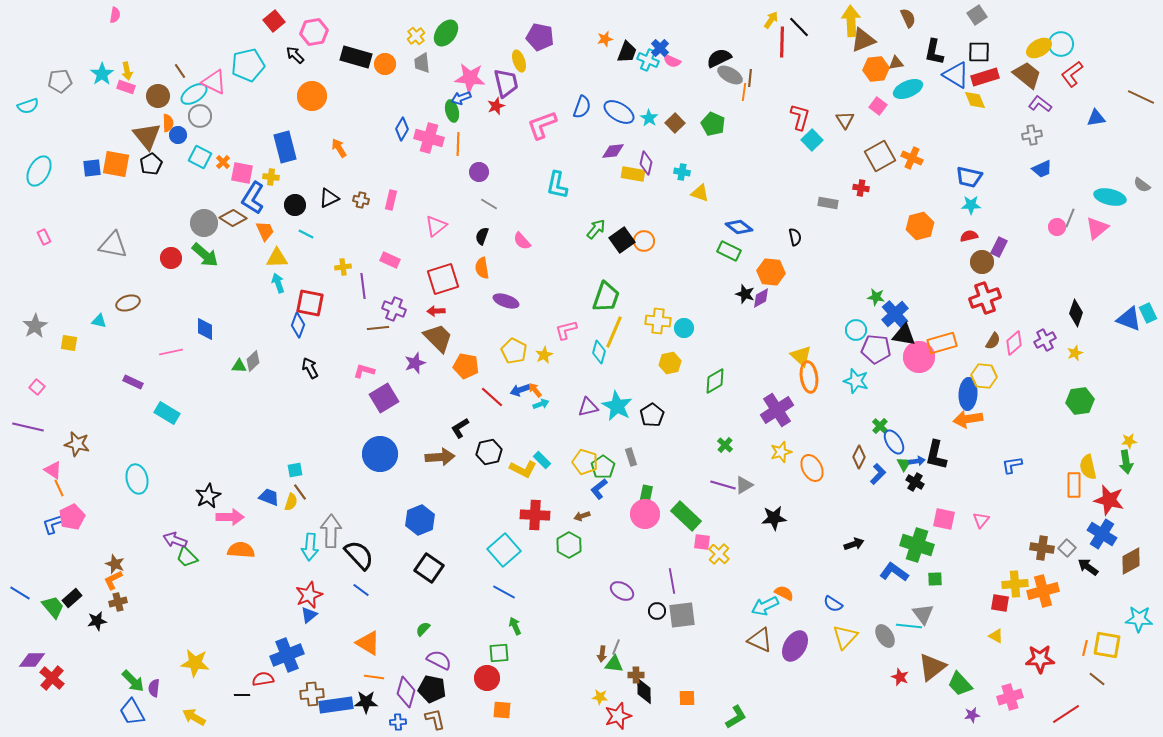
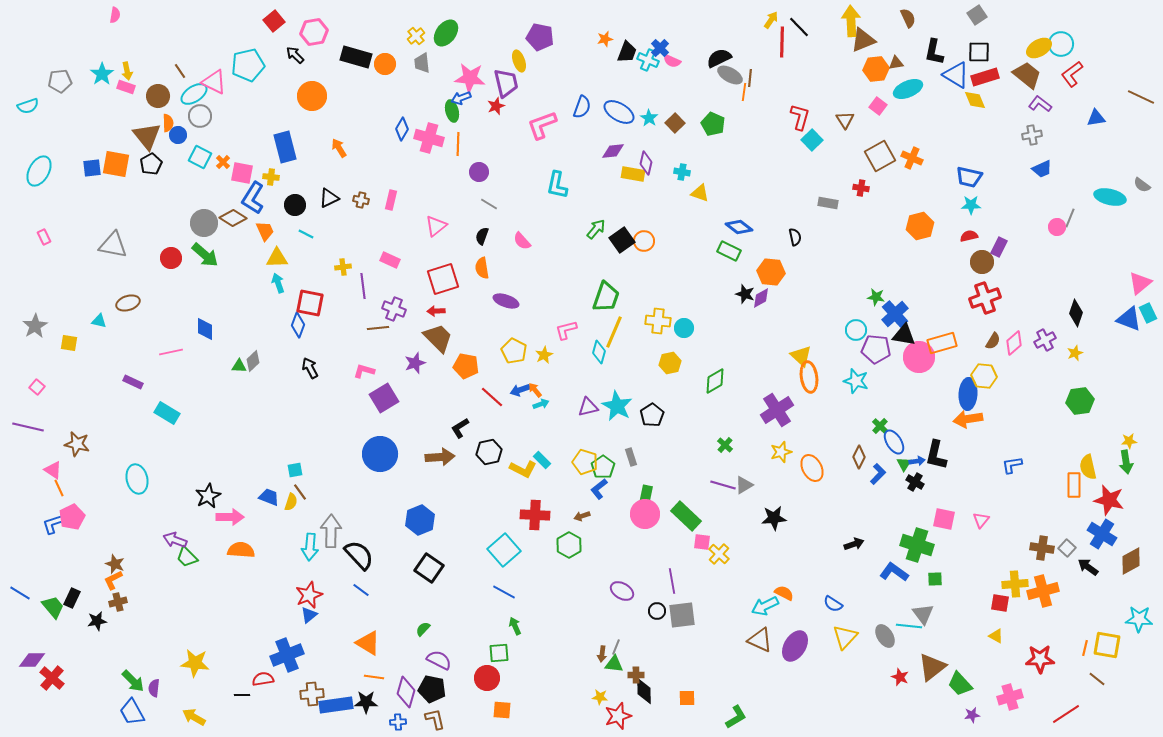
pink triangle at (1097, 228): moved 43 px right, 55 px down
black rectangle at (72, 598): rotated 24 degrees counterclockwise
